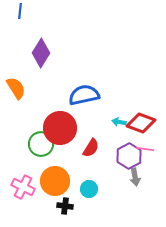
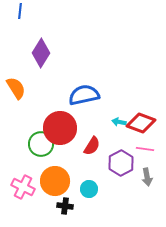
red semicircle: moved 1 px right, 2 px up
purple hexagon: moved 8 px left, 7 px down
gray arrow: moved 12 px right
